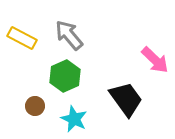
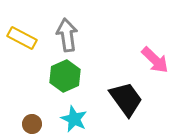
gray arrow: moved 2 px left; rotated 32 degrees clockwise
brown circle: moved 3 px left, 18 px down
